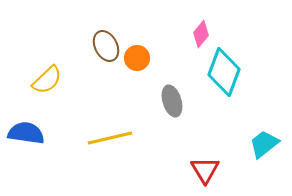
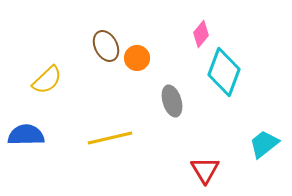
blue semicircle: moved 2 px down; rotated 9 degrees counterclockwise
